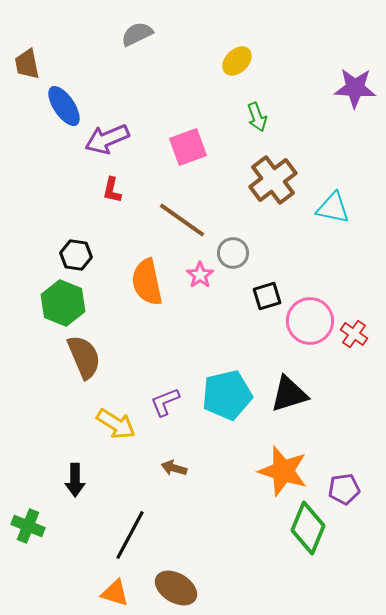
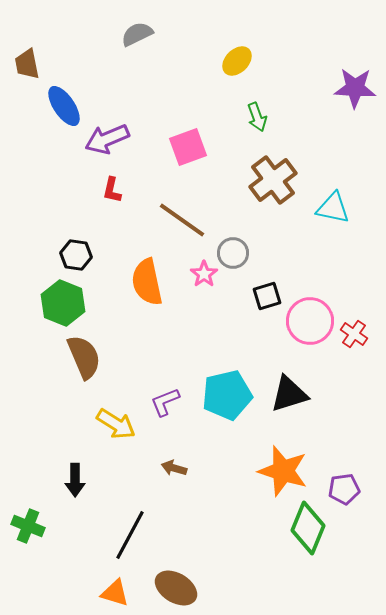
pink star: moved 4 px right, 1 px up
